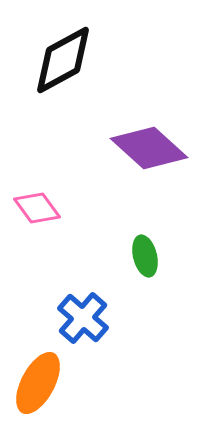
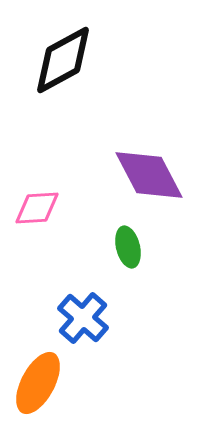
purple diamond: moved 27 px down; rotated 20 degrees clockwise
pink diamond: rotated 57 degrees counterclockwise
green ellipse: moved 17 px left, 9 px up
